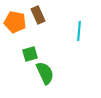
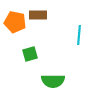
brown rectangle: rotated 66 degrees counterclockwise
cyan line: moved 4 px down
green semicircle: moved 8 px right, 8 px down; rotated 115 degrees clockwise
